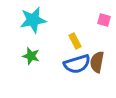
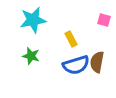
yellow rectangle: moved 4 px left, 2 px up
blue semicircle: moved 1 px left, 1 px down
